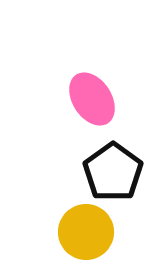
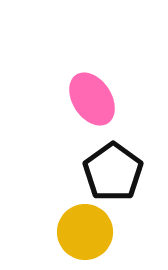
yellow circle: moved 1 px left
